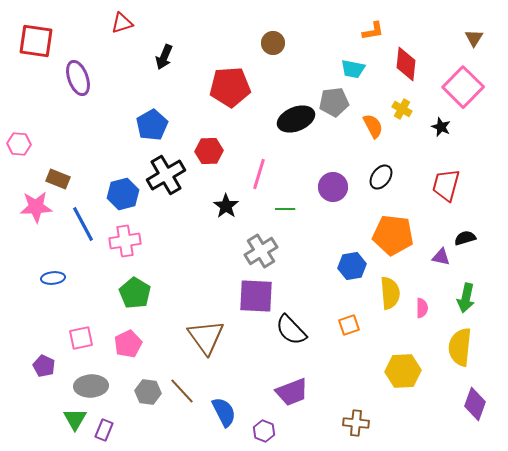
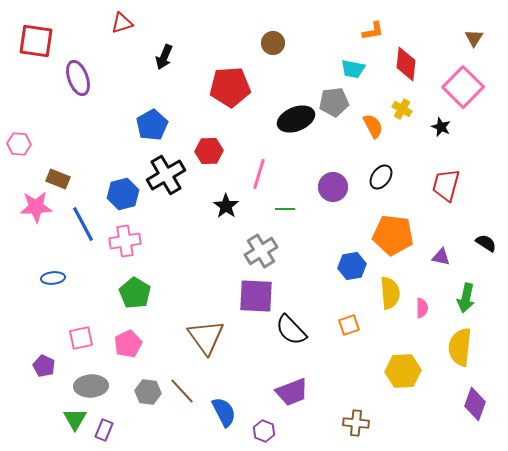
black semicircle at (465, 238): moved 21 px right, 5 px down; rotated 50 degrees clockwise
